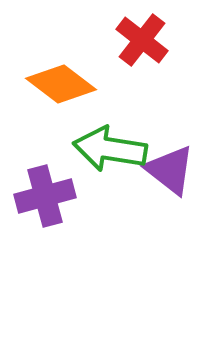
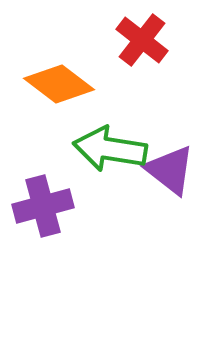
orange diamond: moved 2 px left
purple cross: moved 2 px left, 10 px down
